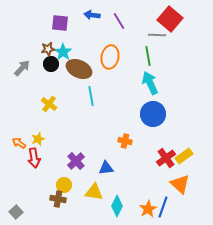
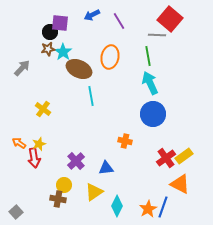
blue arrow: rotated 35 degrees counterclockwise
black circle: moved 1 px left, 32 px up
yellow cross: moved 6 px left, 5 px down
yellow star: moved 1 px right, 5 px down
orange triangle: rotated 15 degrees counterclockwise
yellow triangle: rotated 42 degrees counterclockwise
